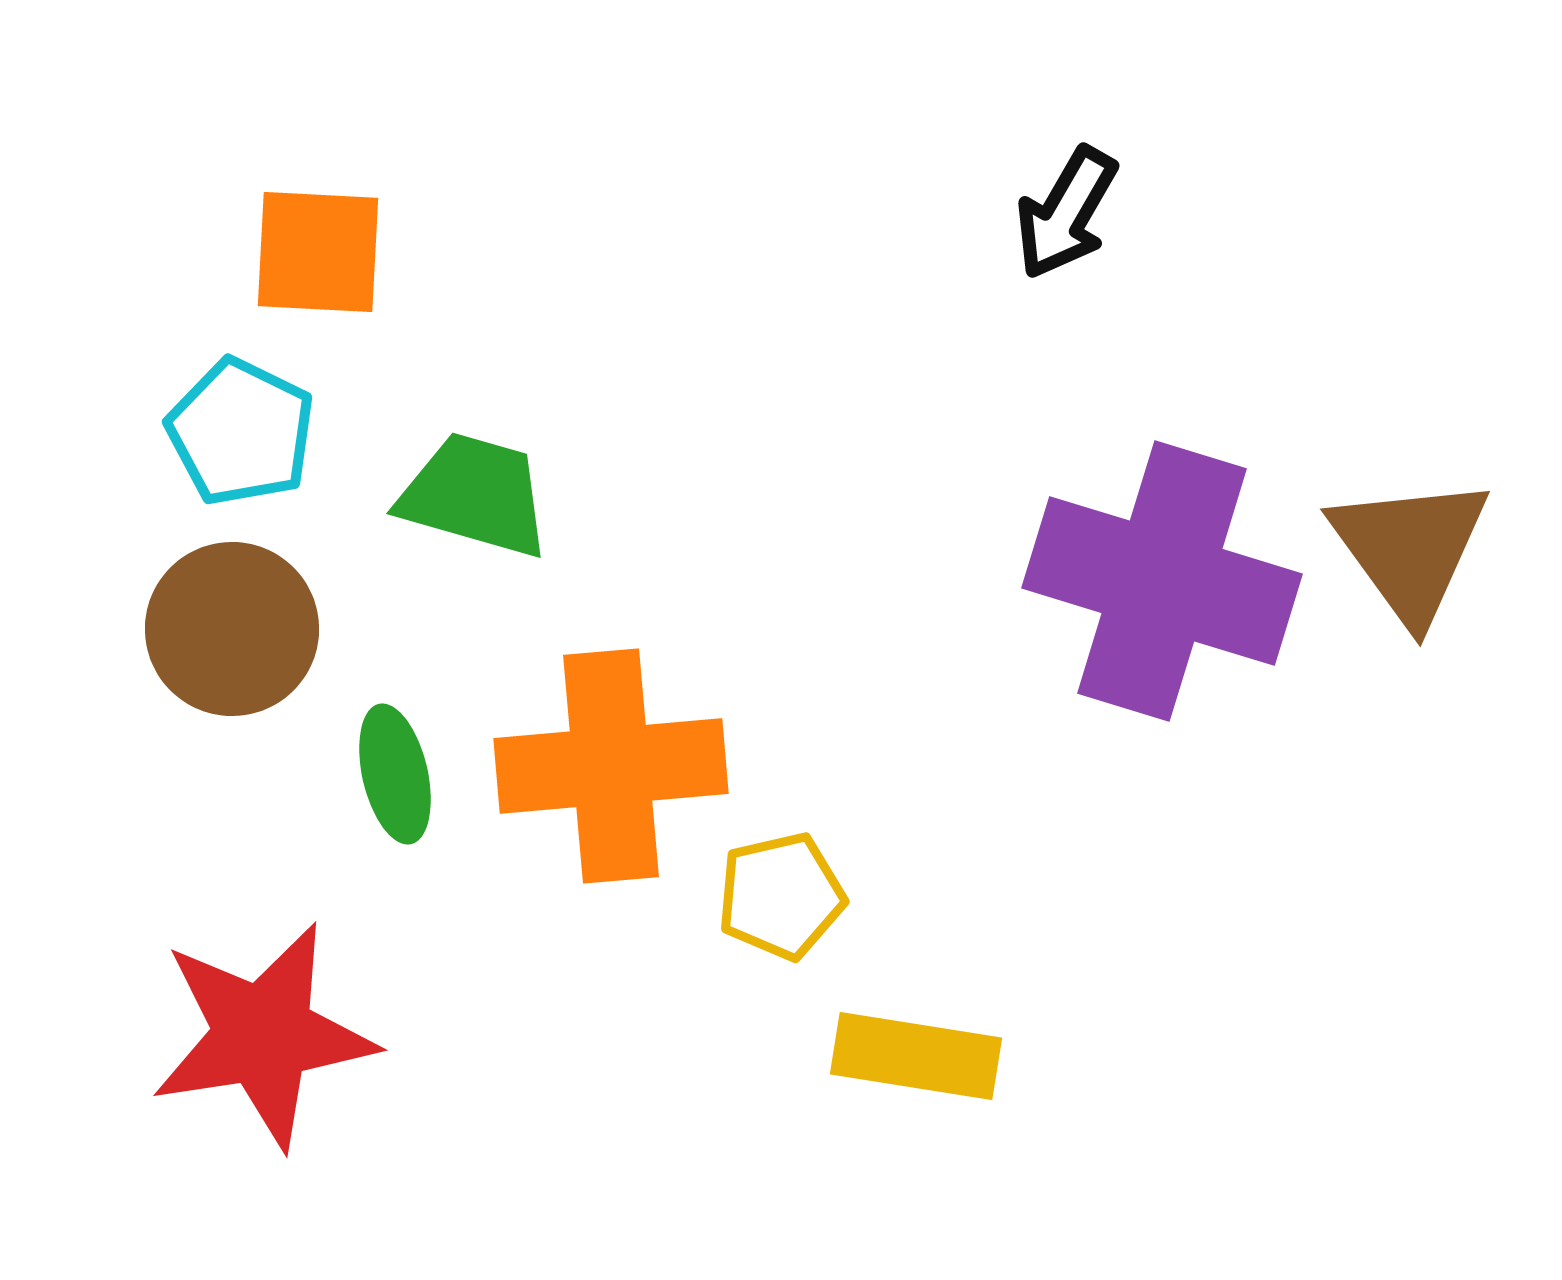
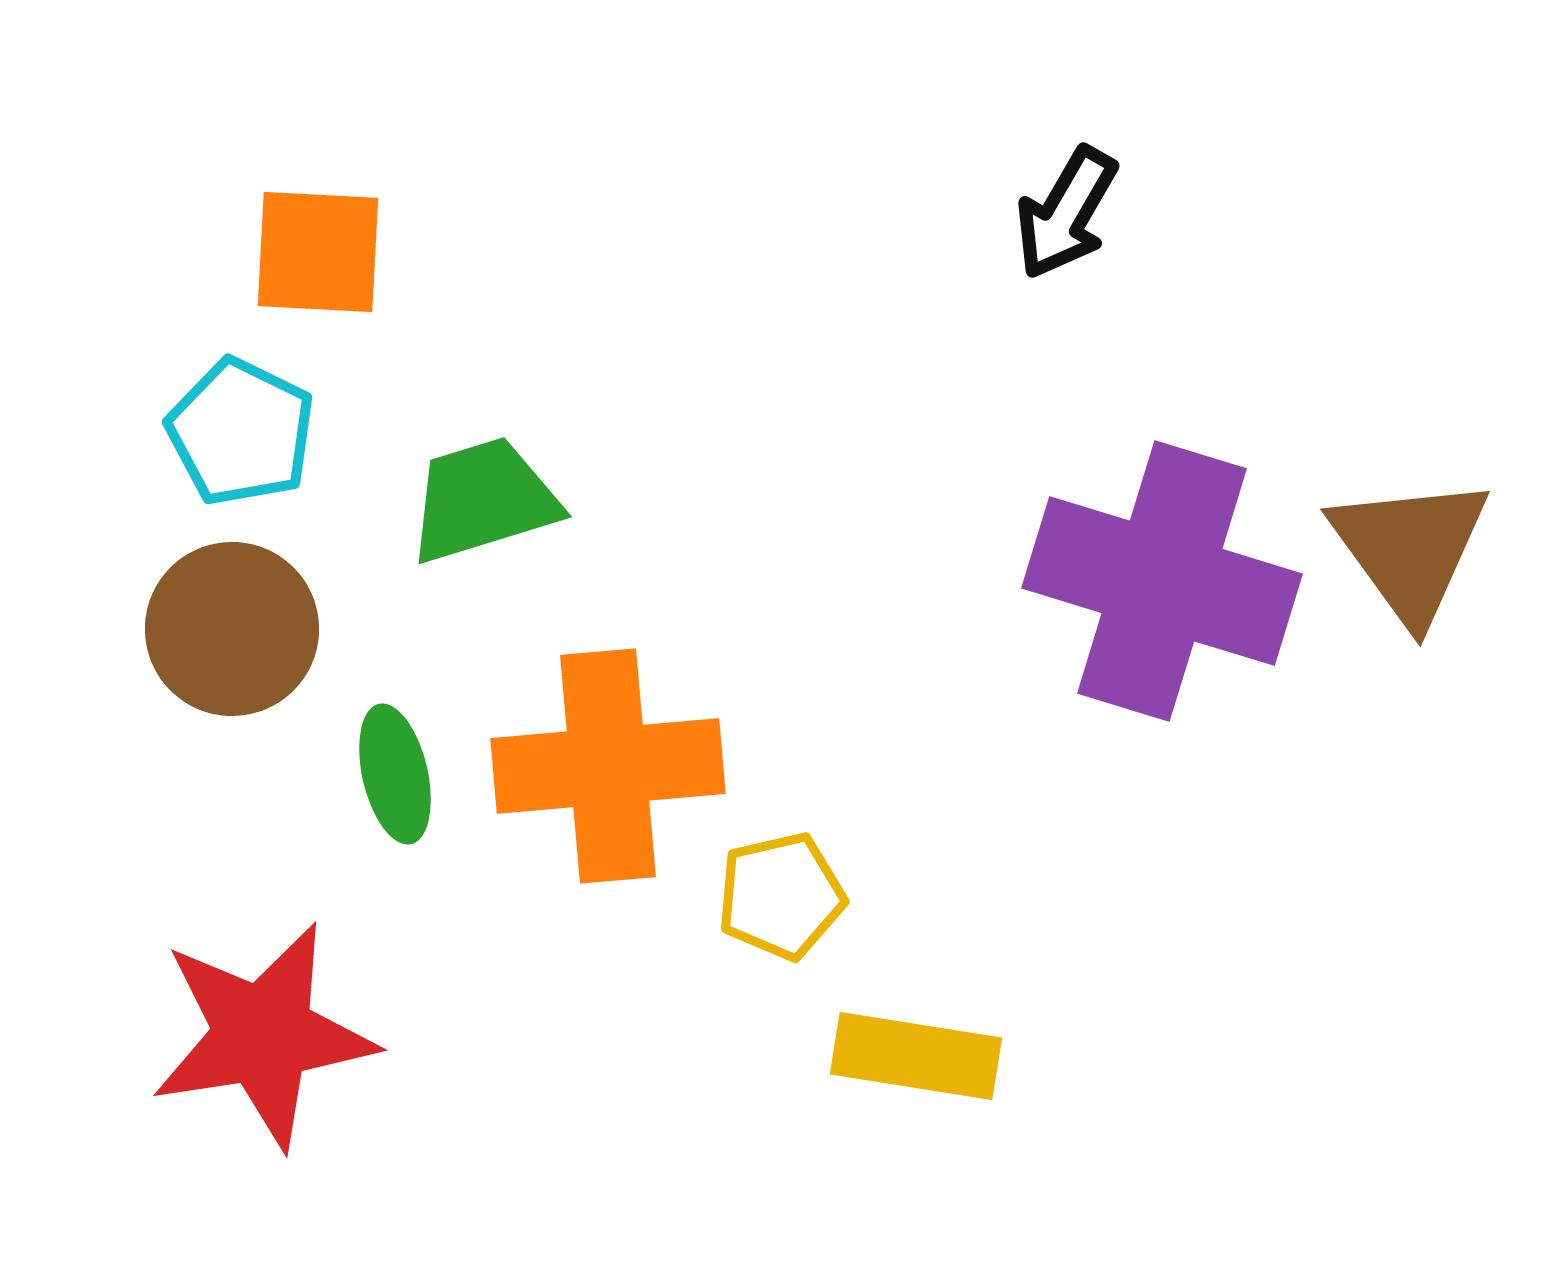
green trapezoid: moved 8 px right, 5 px down; rotated 33 degrees counterclockwise
orange cross: moved 3 px left
